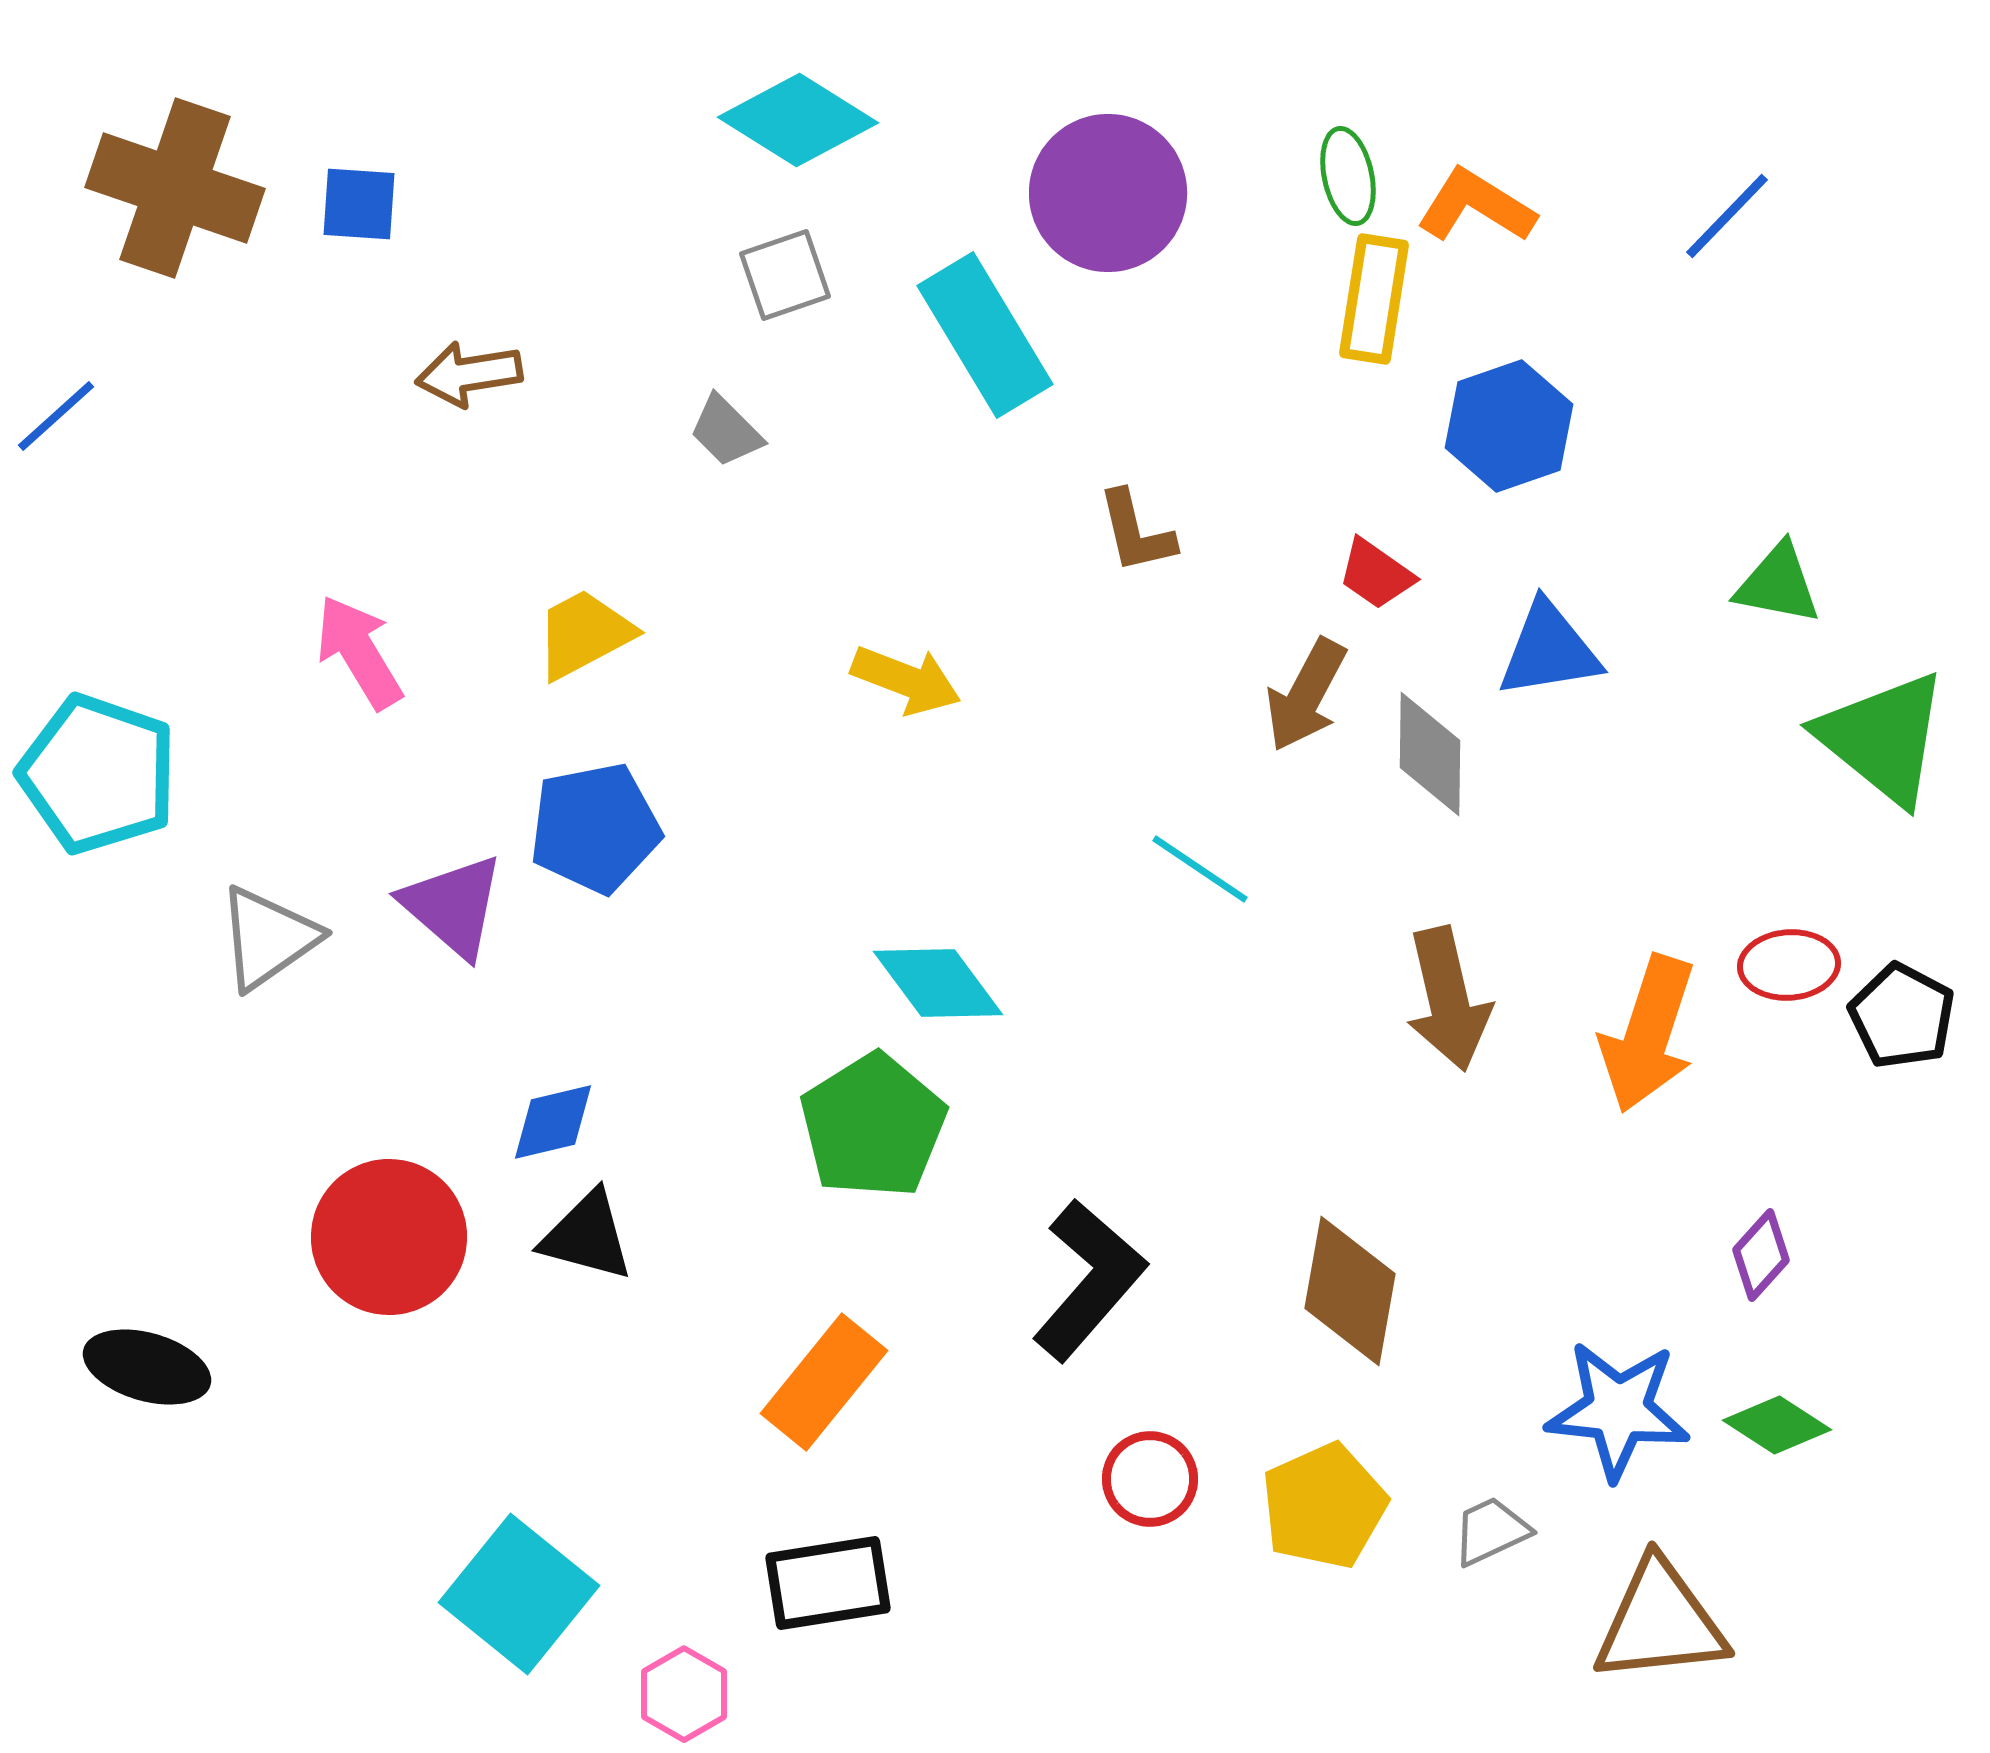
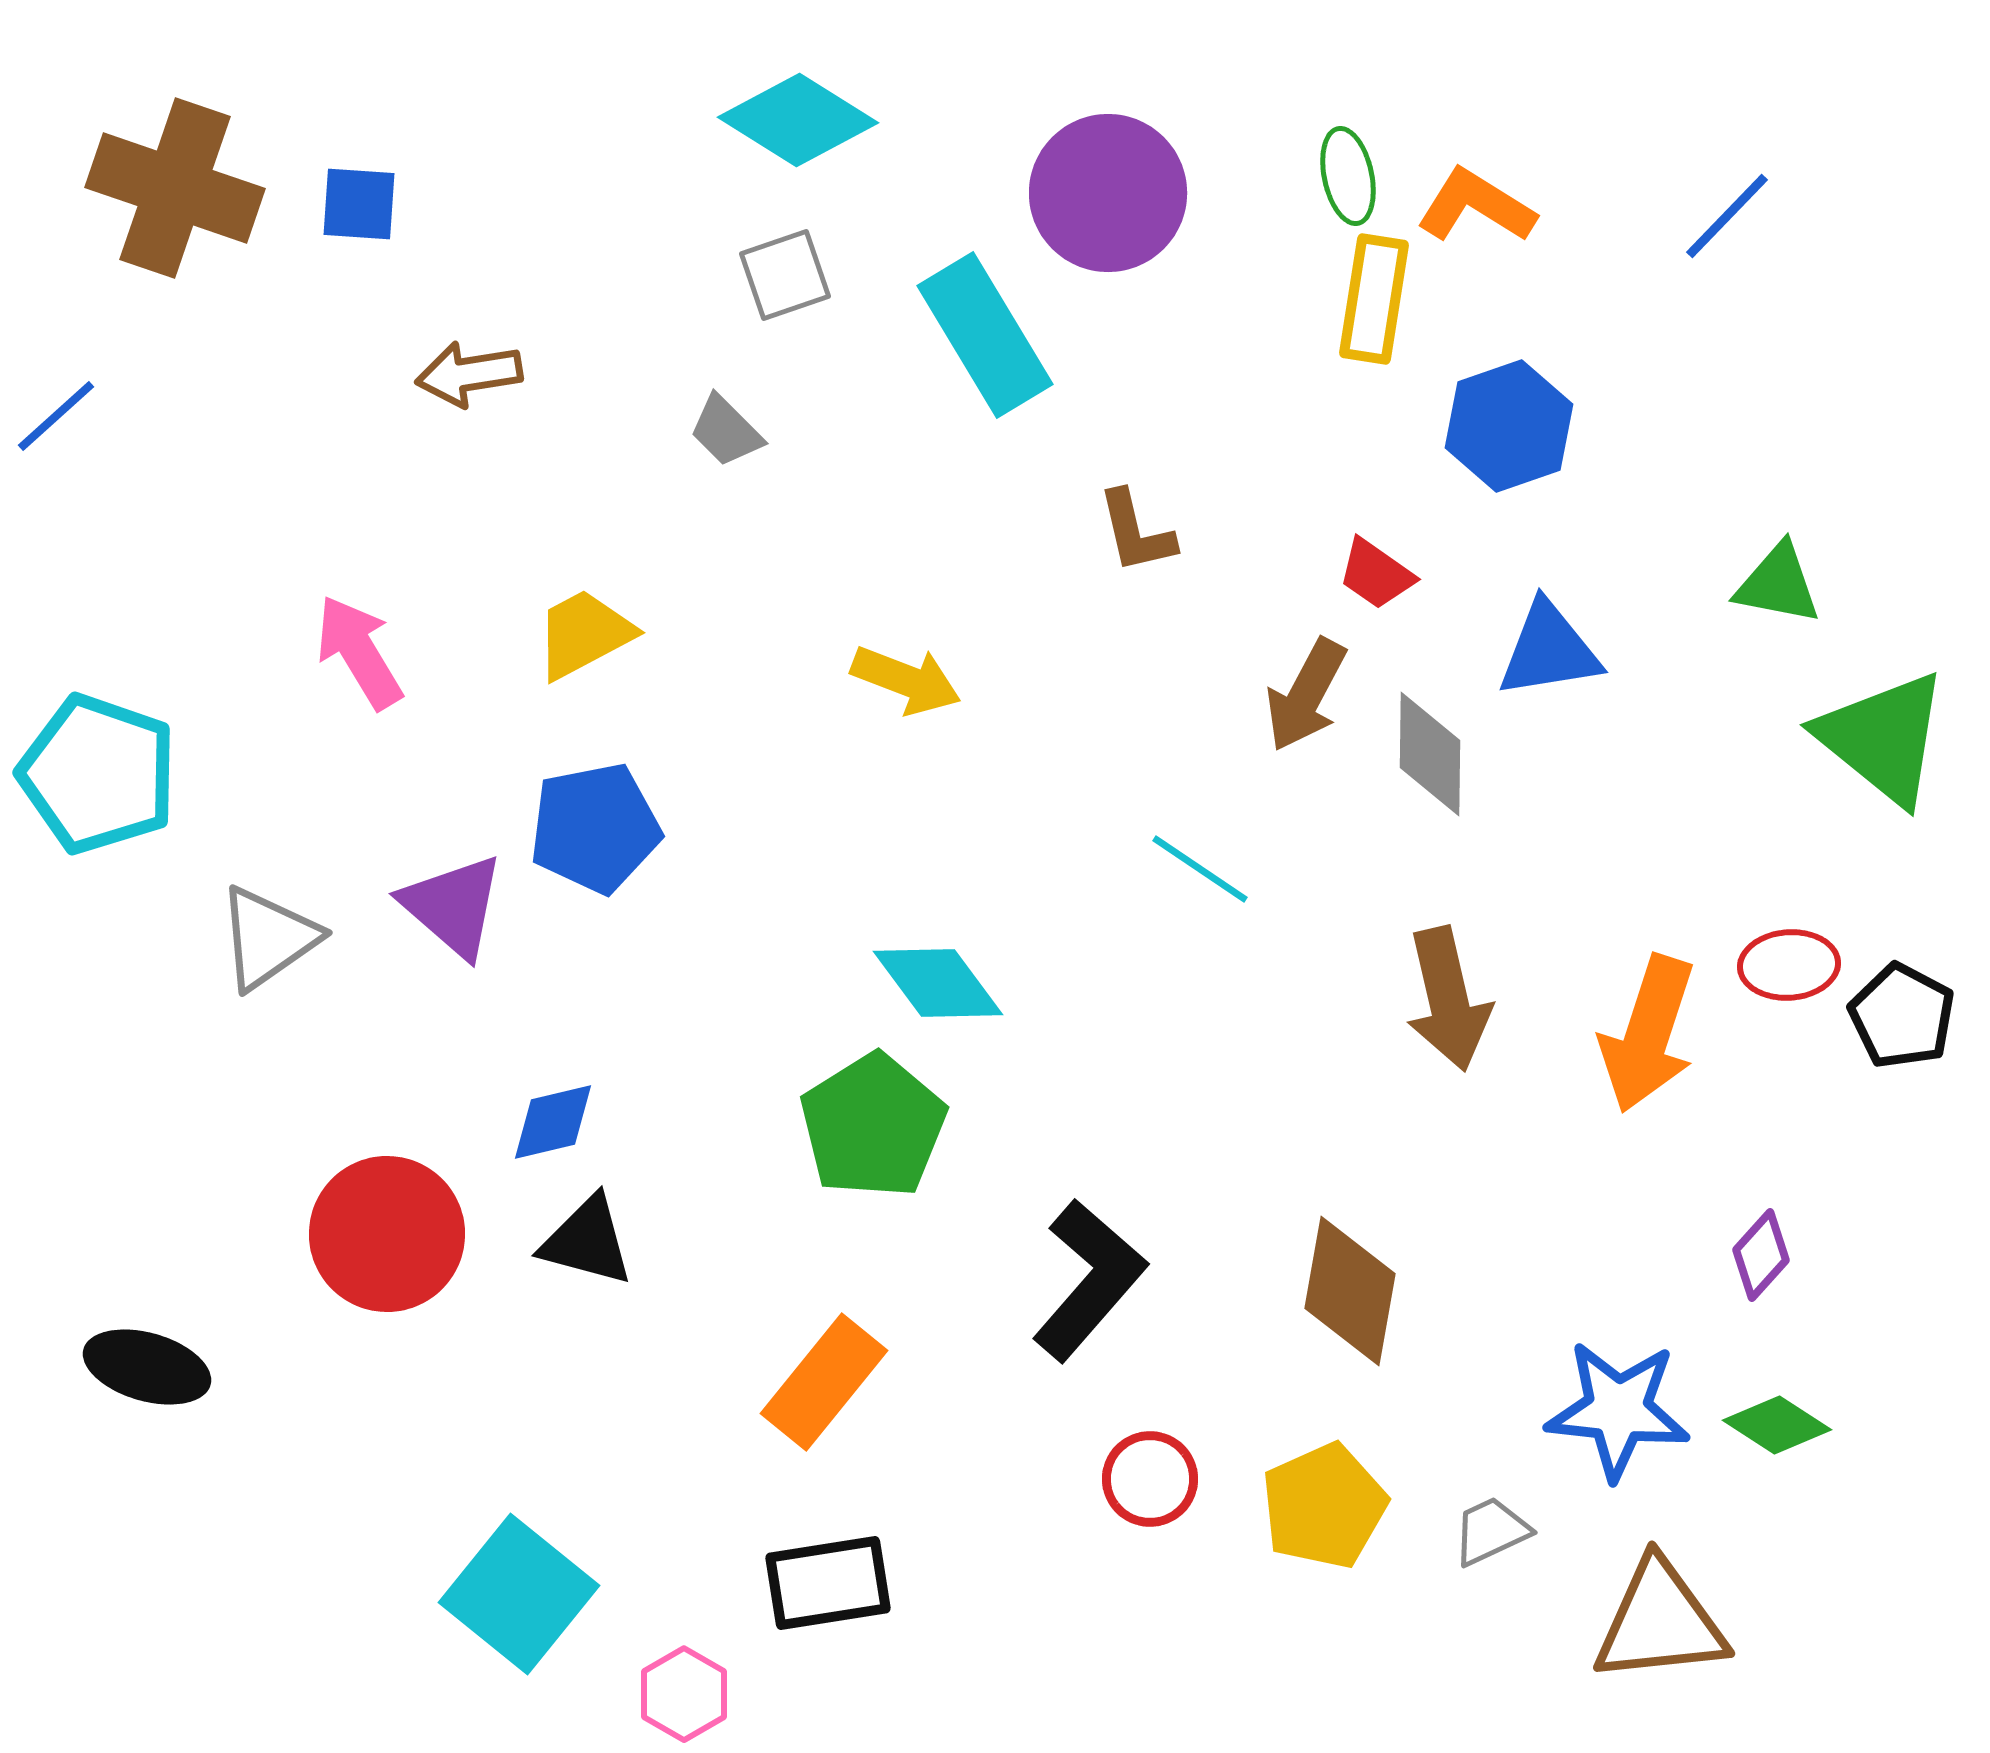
black triangle at (587, 1236): moved 5 px down
red circle at (389, 1237): moved 2 px left, 3 px up
